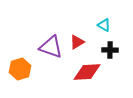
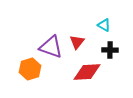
red triangle: rotated 21 degrees counterclockwise
orange hexagon: moved 10 px right
